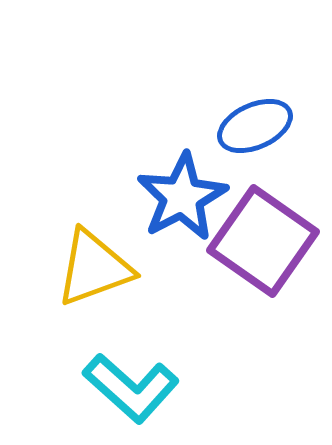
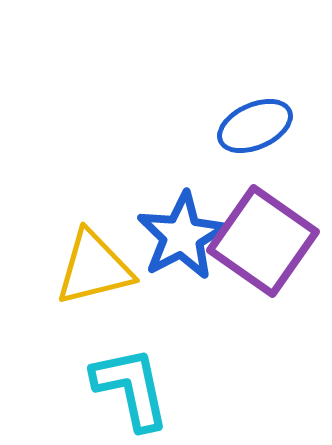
blue star: moved 39 px down
yellow triangle: rotated 6 degrees clockwise
cyan L-shape: rotated 144 degrees counterclockwise
